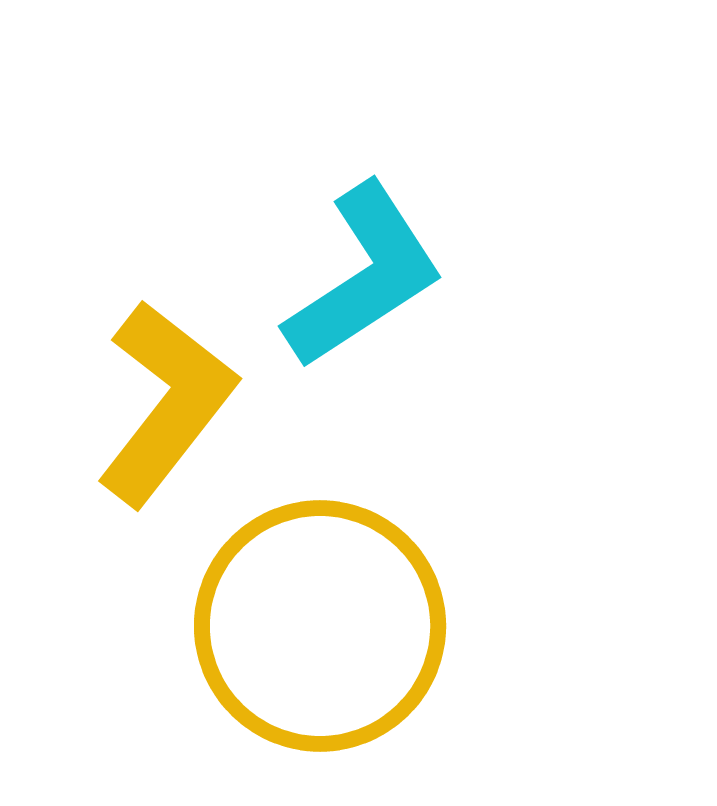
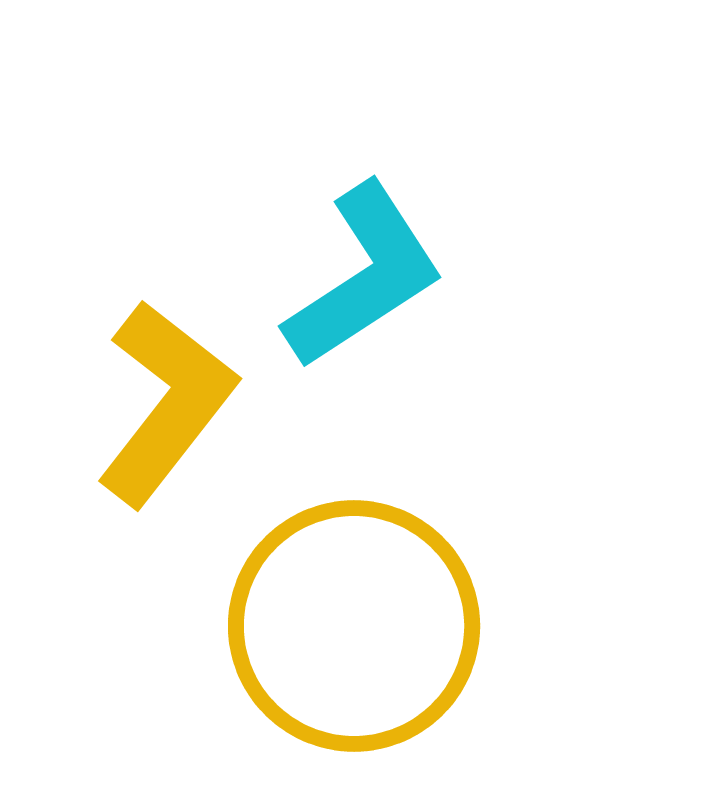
yellow circle: moved 34 px right
